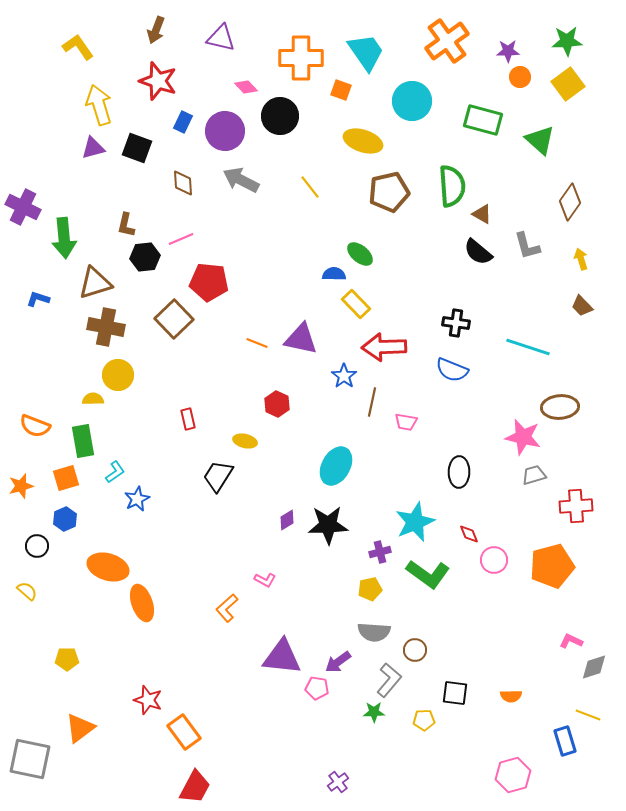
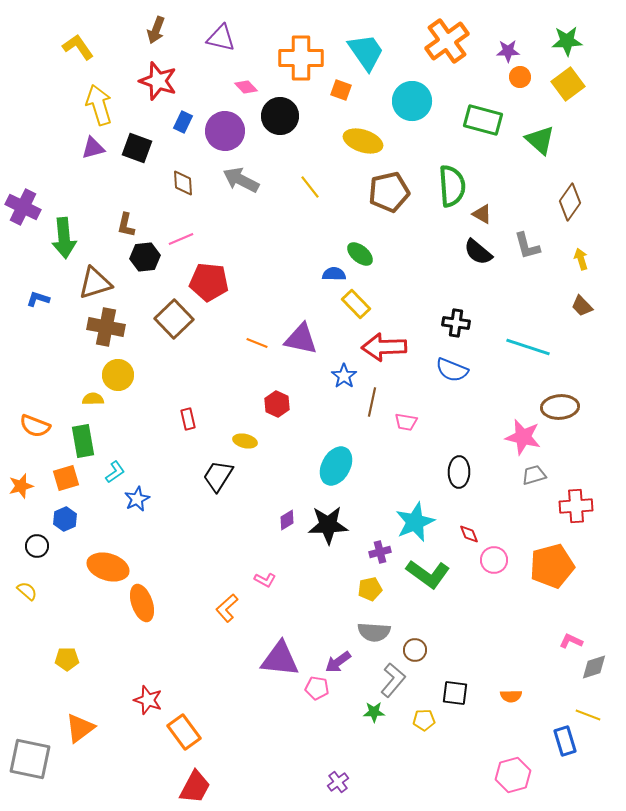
purple triangle at (282, 657): moved 2 px left, 2 px down
gray L-shape at (389, 680): moved 4 px right
